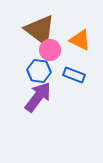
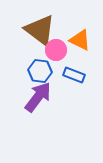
pink circle: moved 6 px right
blue hexagon: moved 1 px right
